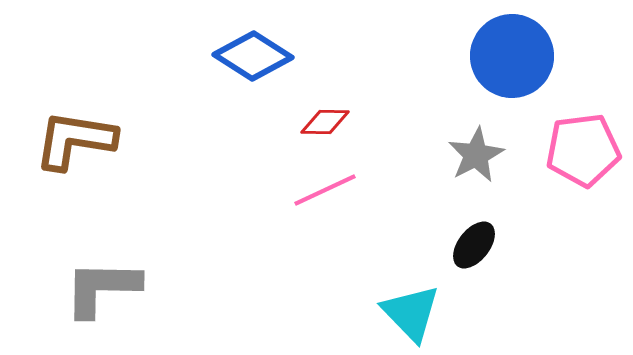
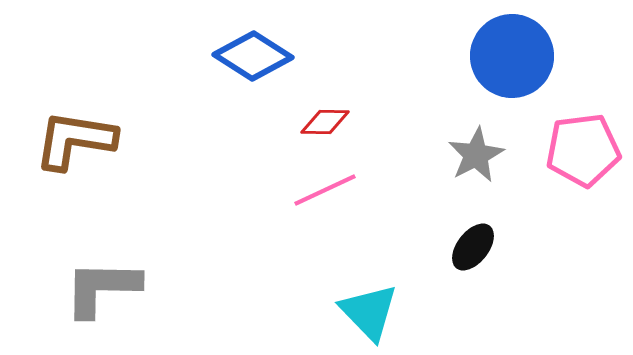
black ellipse: moved 1 px left, 2 px down
cyan triangle: moved 42 px left, 1 px up
